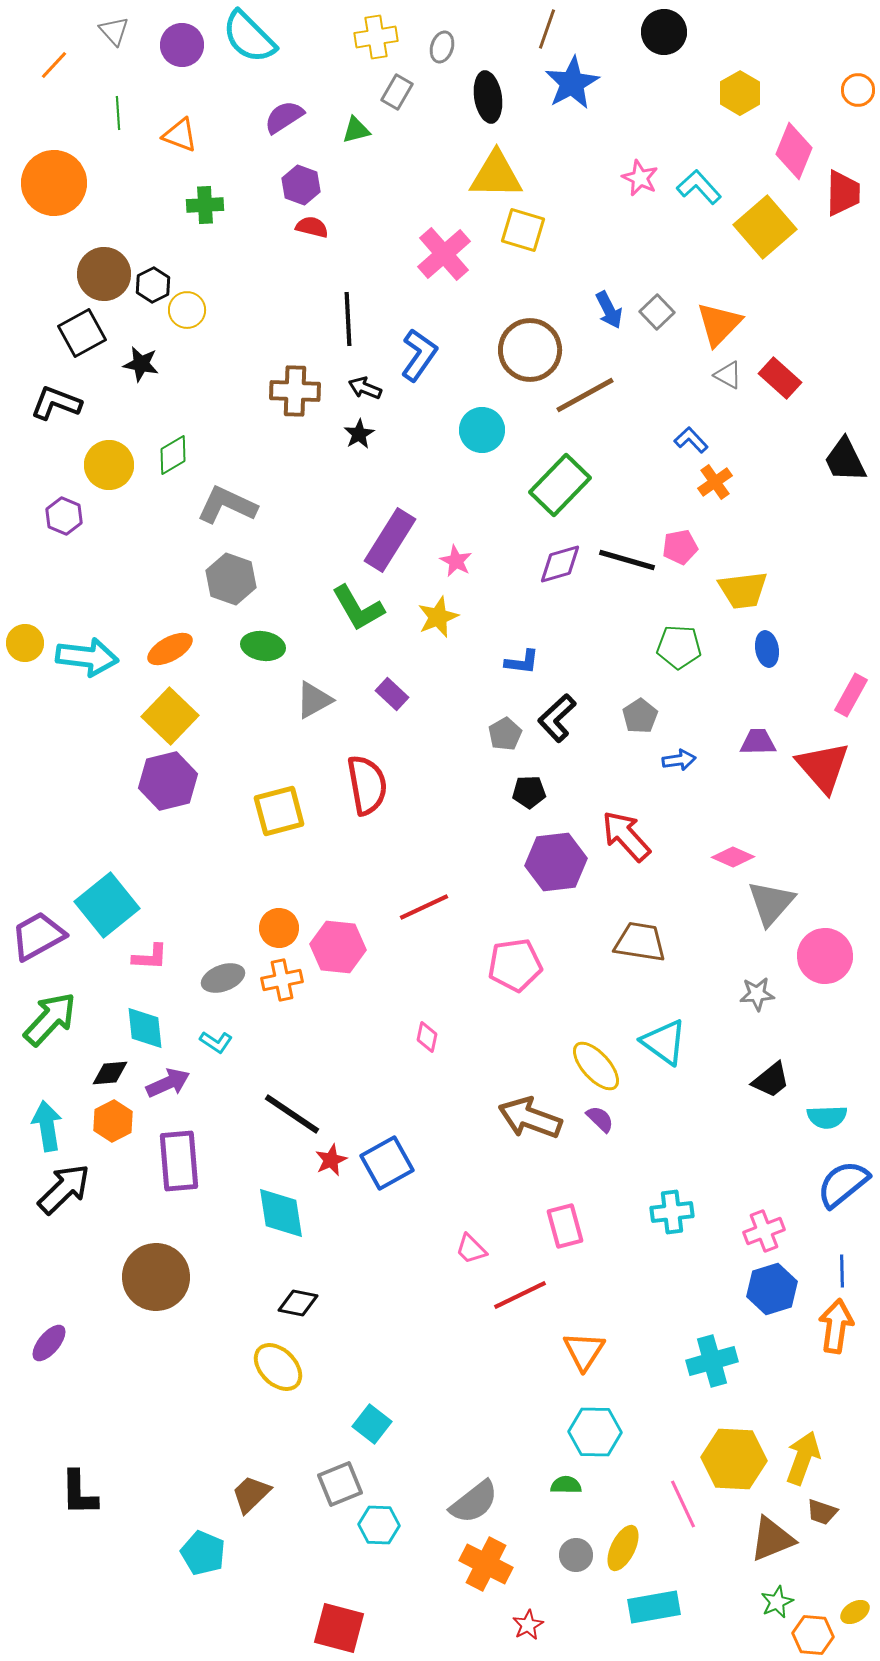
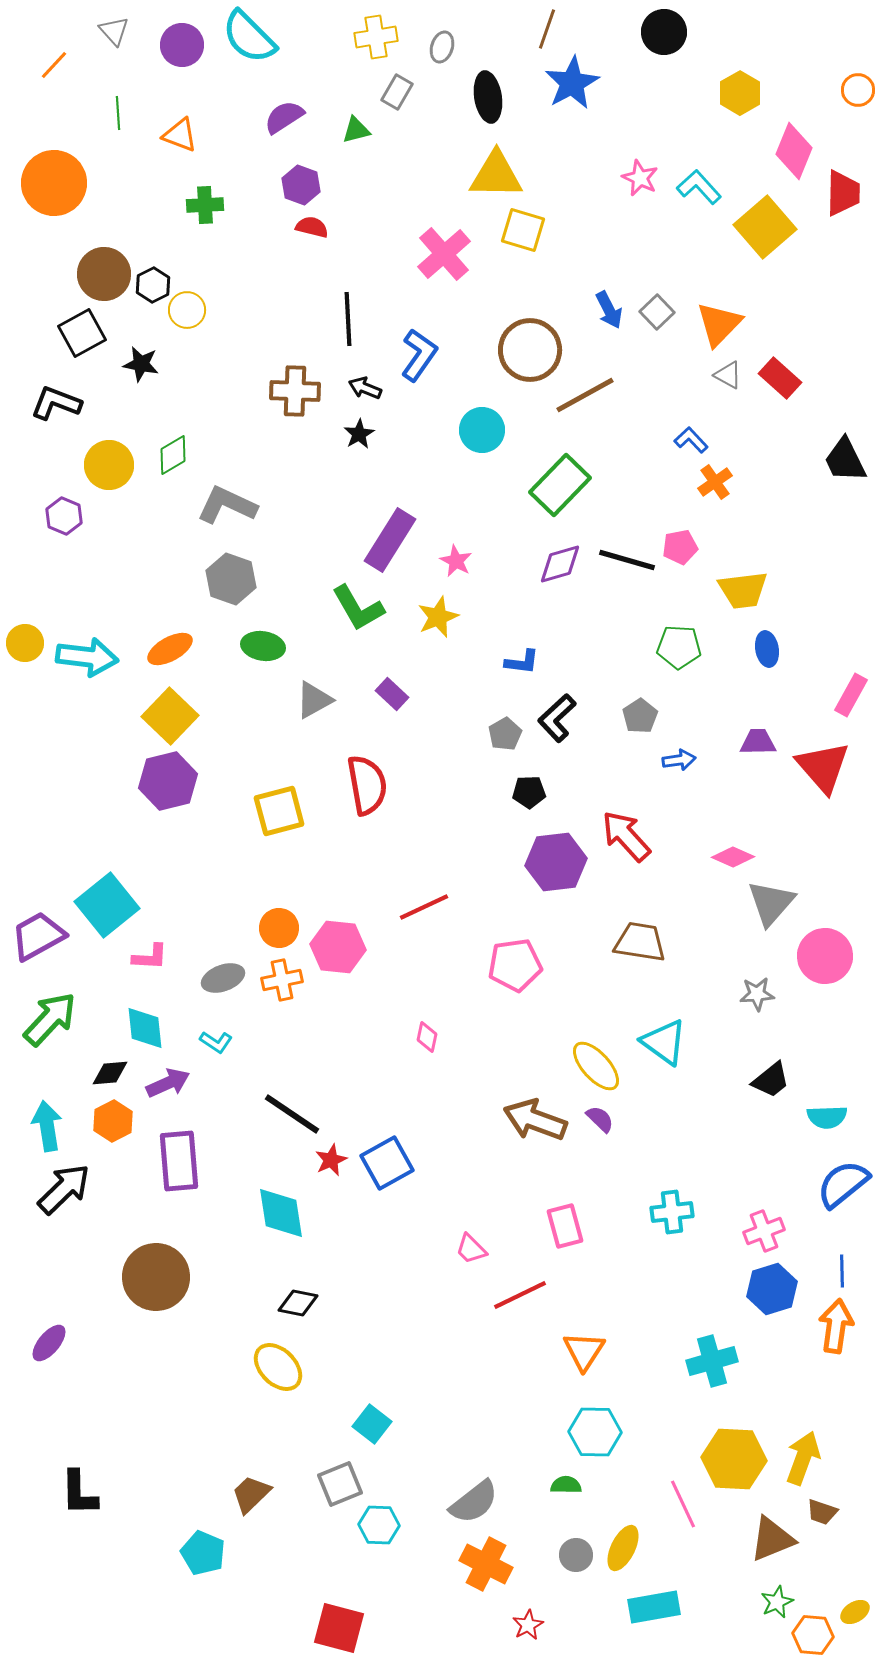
brown arrow at (530, 1118): moved 5 px right, 2 px down
